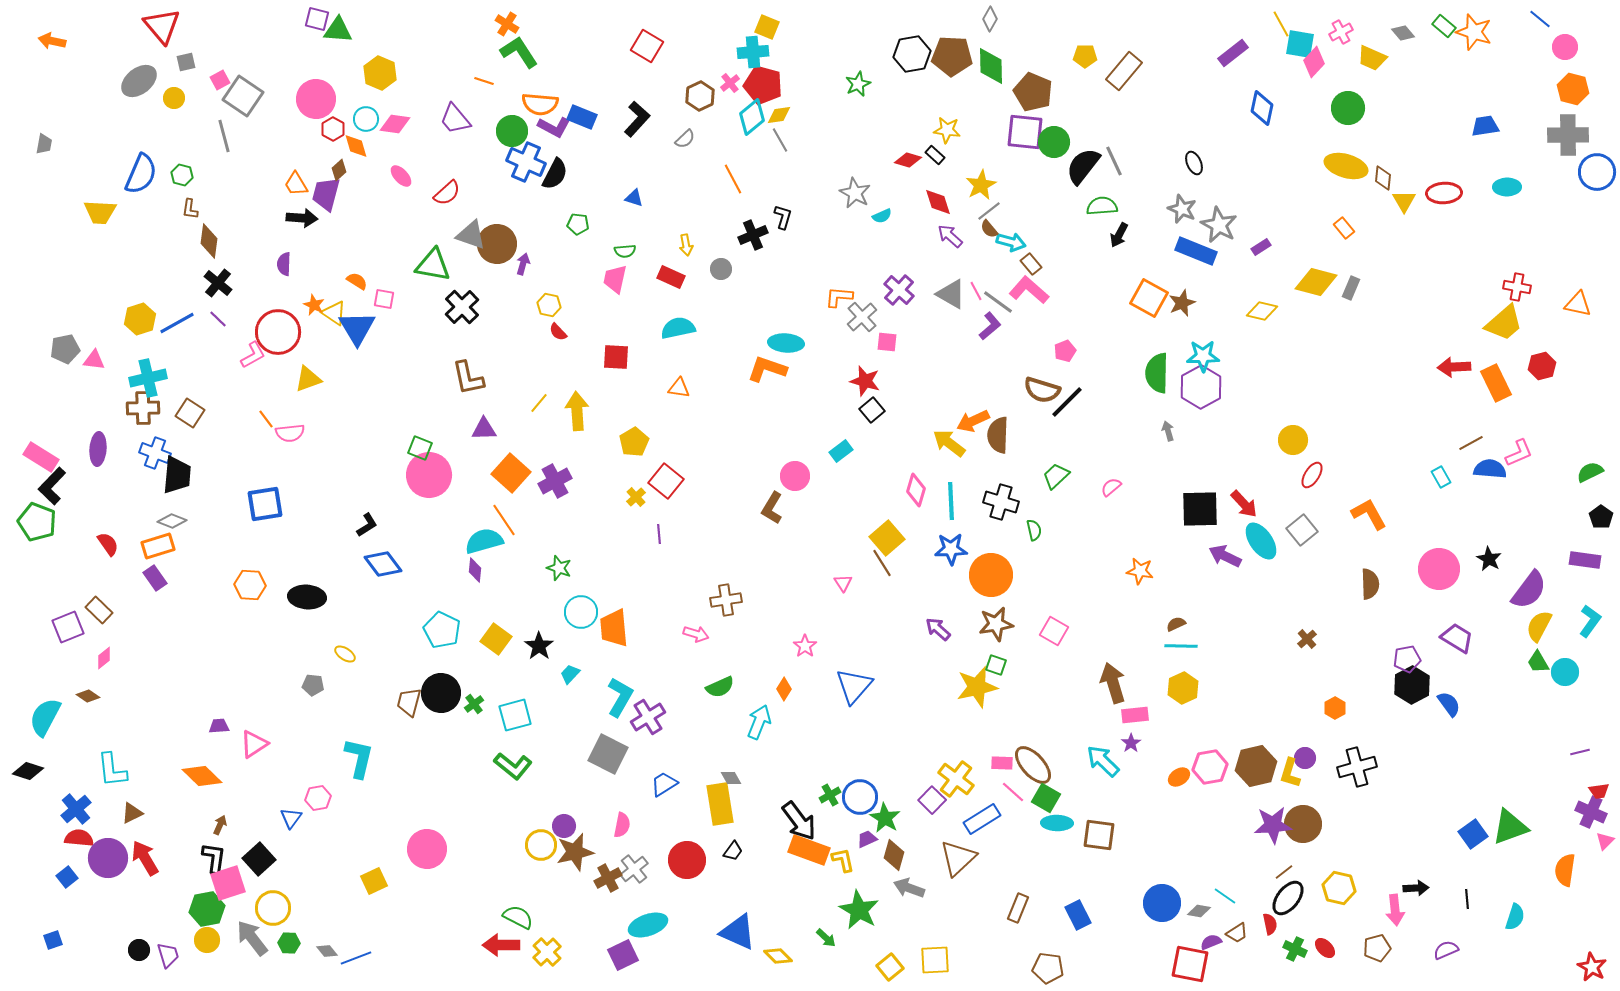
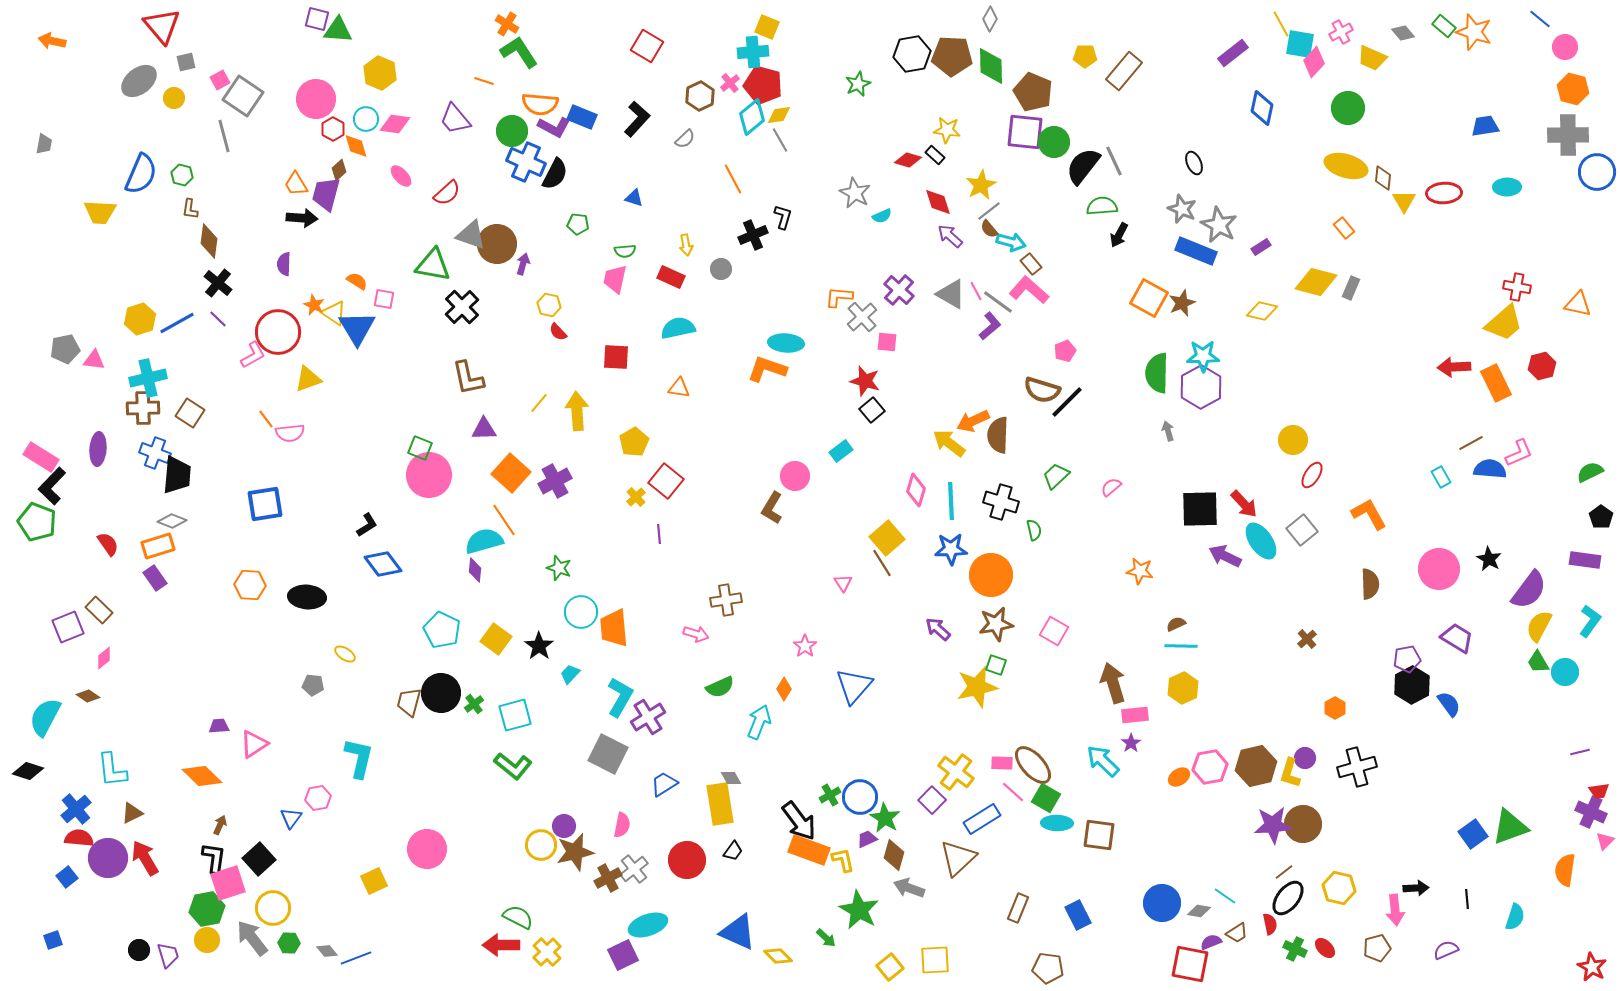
yellow cross at (956, 779): moved 7 px up
